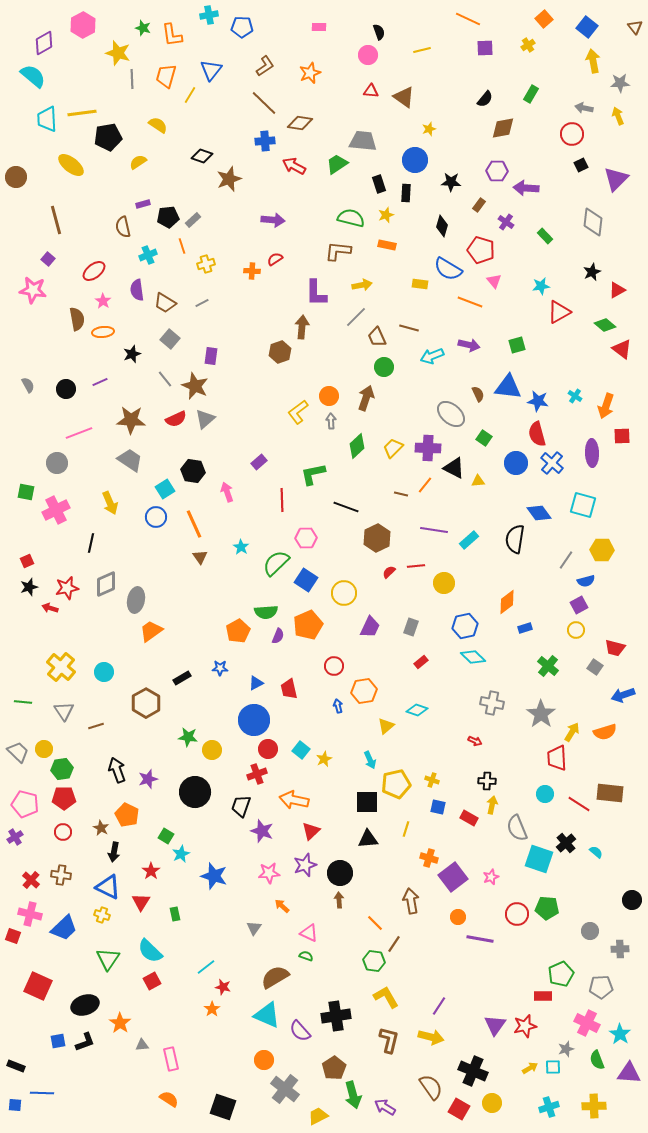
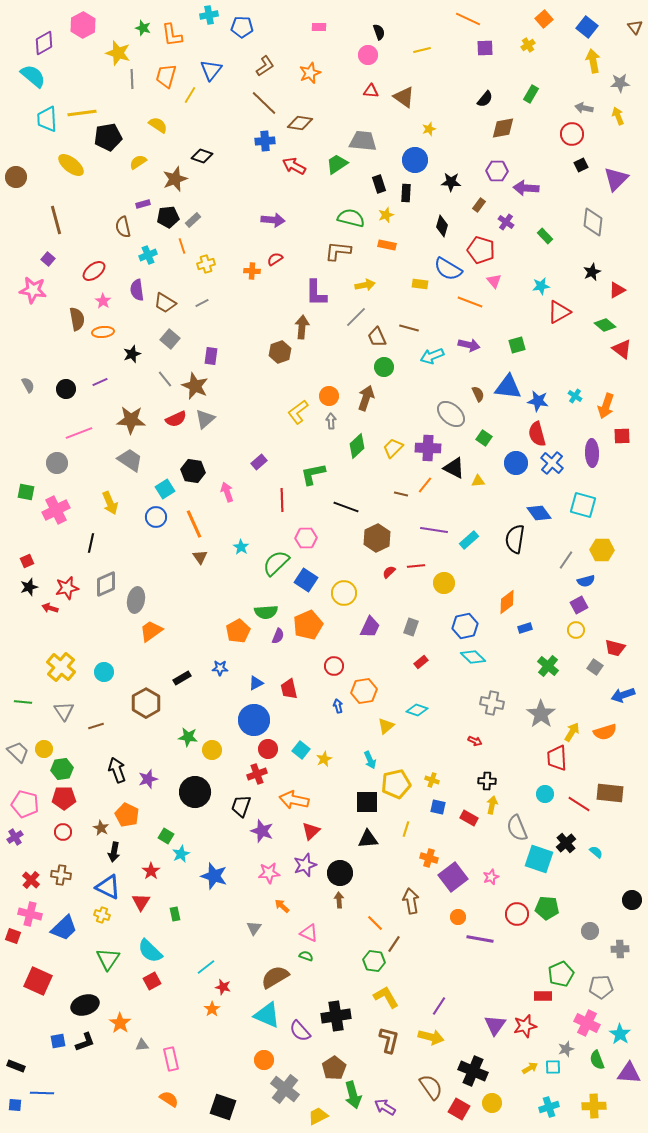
brown star at (229, 179): moved 54 px left
yellow arrow at (362, 285): moved 3 px right
red square at (38, 986): moved 5 px up
